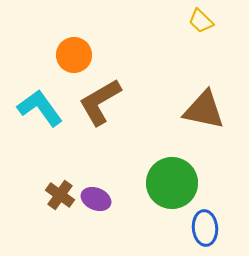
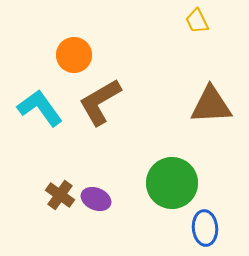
yellow trapezoid: moved 4 px left; rotated 20 degrees clockwise
brown triangle: moved 7 px right, 5 px up; rotated 15 degrees counterclockwise
